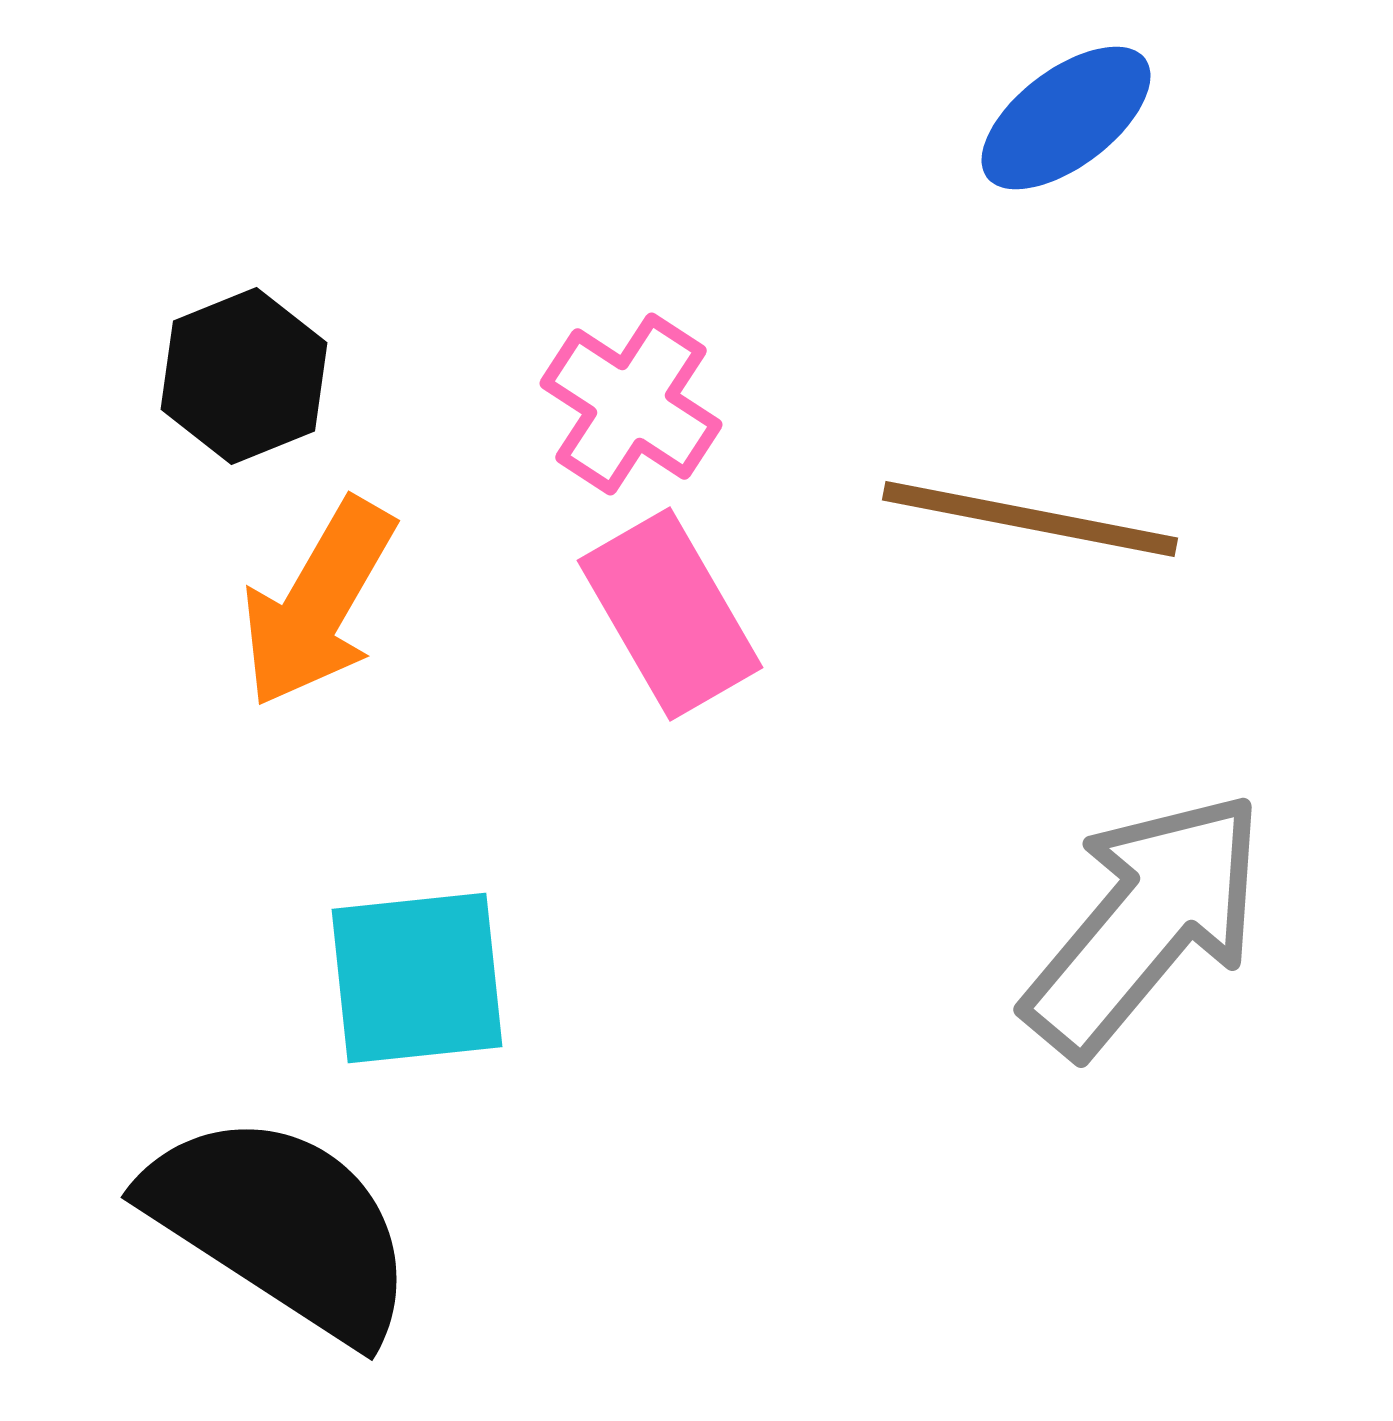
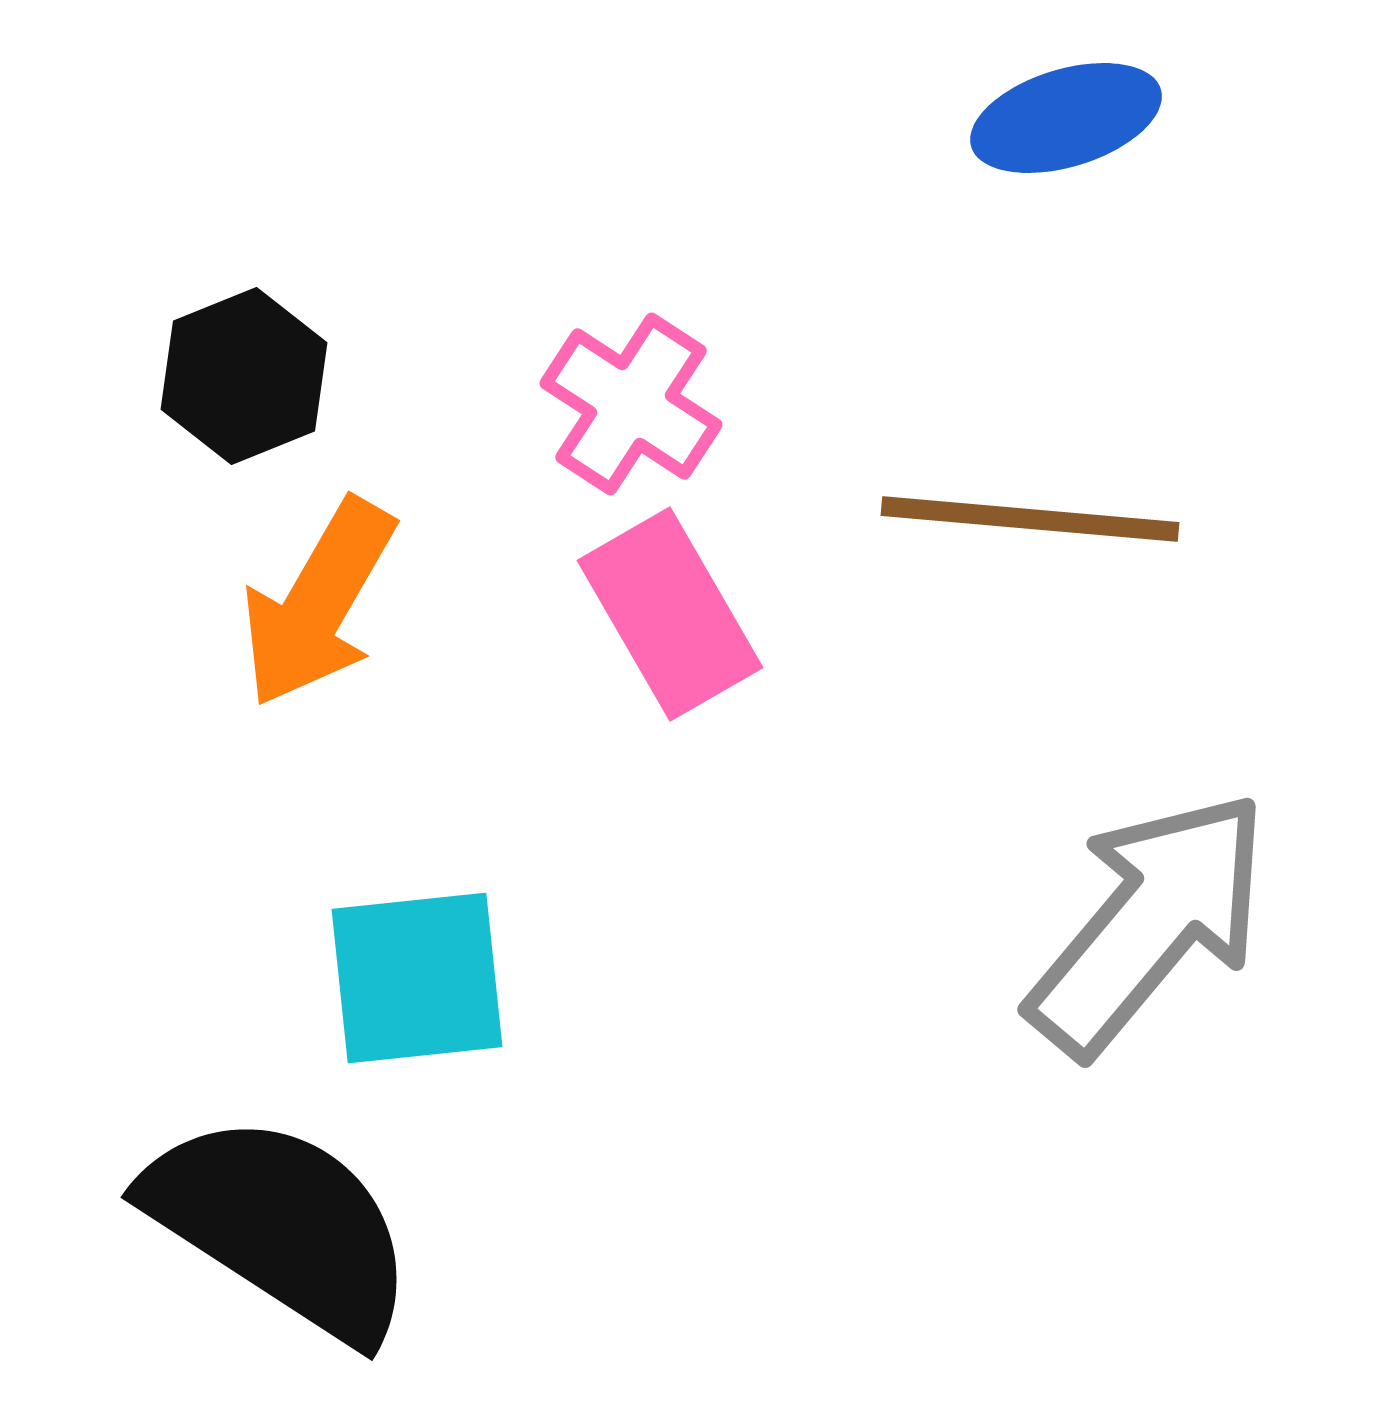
blue ellipse: rotated 20 degrees clockwise
brown line: rotated 6 degrees counterclockwise
gray arrow: moved 4 px right
